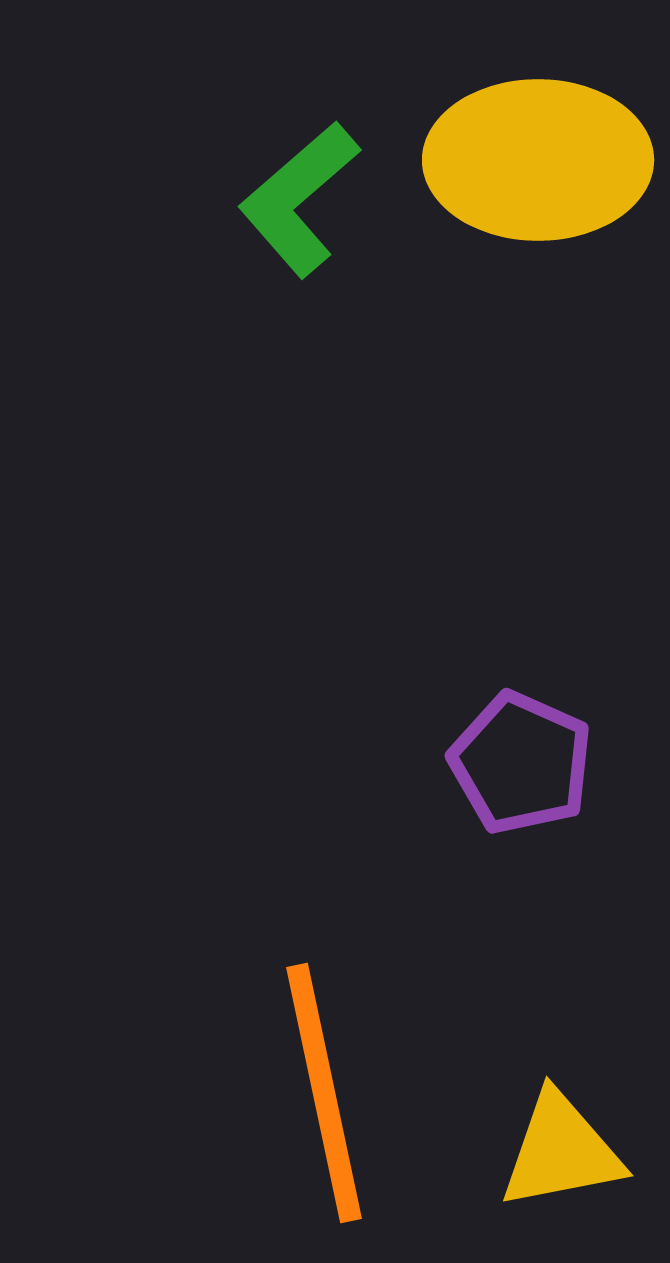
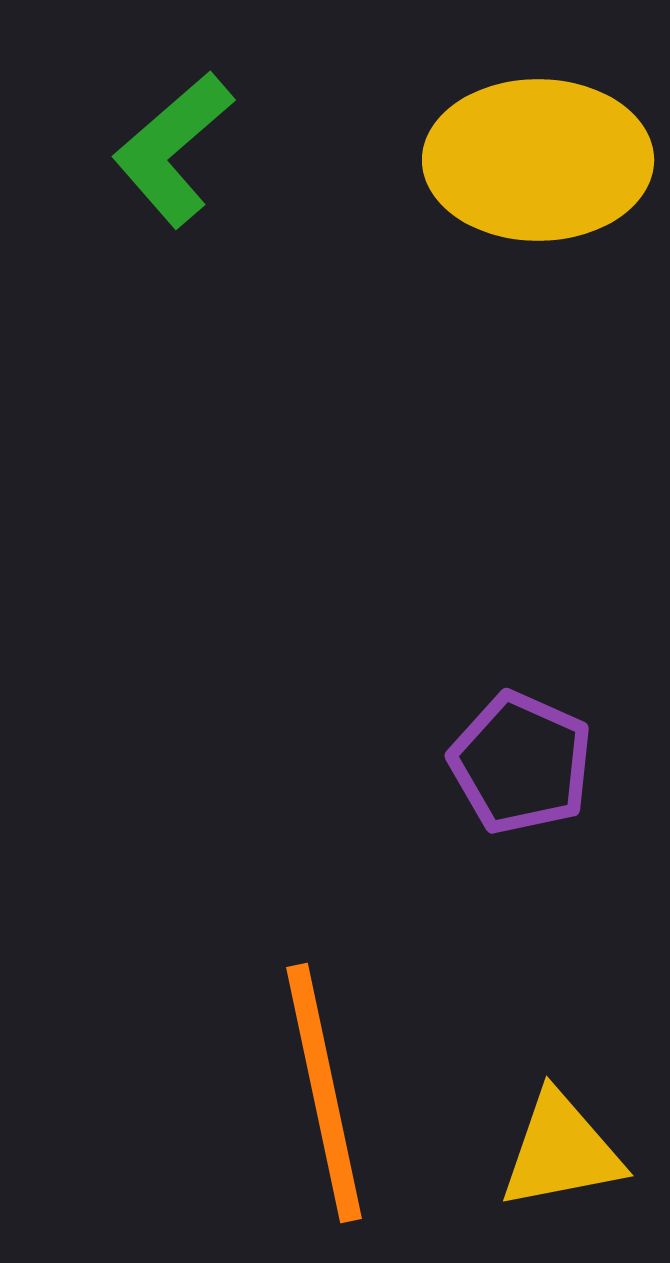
green L-shape: moved 126 px left, 50 px up
